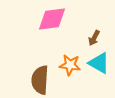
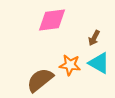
pink diamond: moved 1 px down
brown semicircle: rotated 48 degrees clockwise
